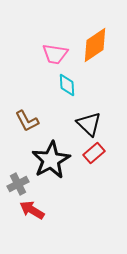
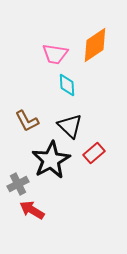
black triangle: moved 19 px left, 2 px down
